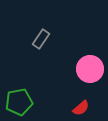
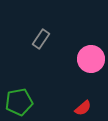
pink circle: moved 1 px right, 10 px up
red semicircle: moved 2 px right
